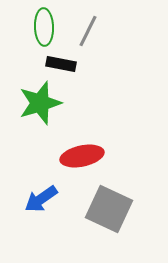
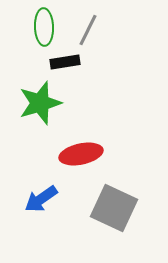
gray line: moved 1 px up
black rectangle: moved 4 px right, 2 px up; rotated 20 degrees counterclockwise
red ellipse: moved 1 px left, 2 px up
gray square: moved 5 px right, 1 px up
